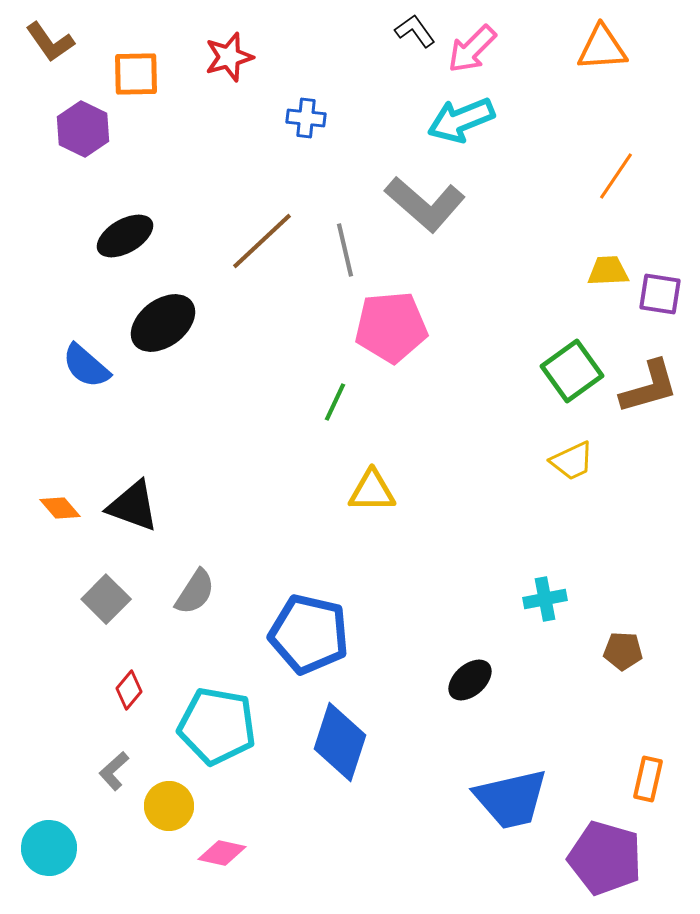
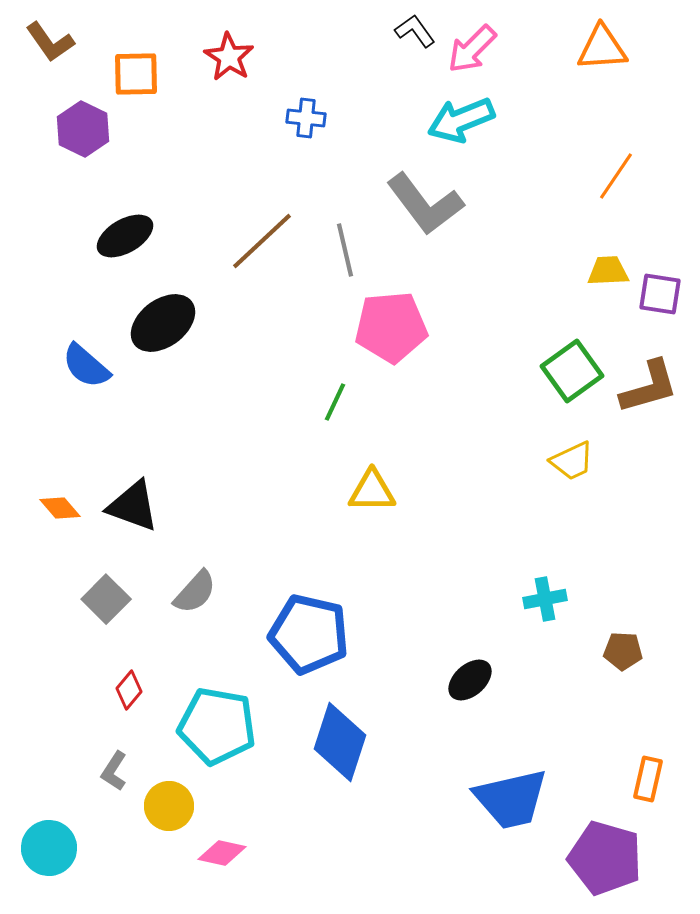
red star at (229, 57): rotated 24 degrees counterclockwise
gray L-shape at (425, 204): rotated 12 degrees clockwise
gray semicircle at (195, 592): rotated 9 degrees clockwise
gray L-shape at (114, 771): rotated 15 degrees counterclockwise
